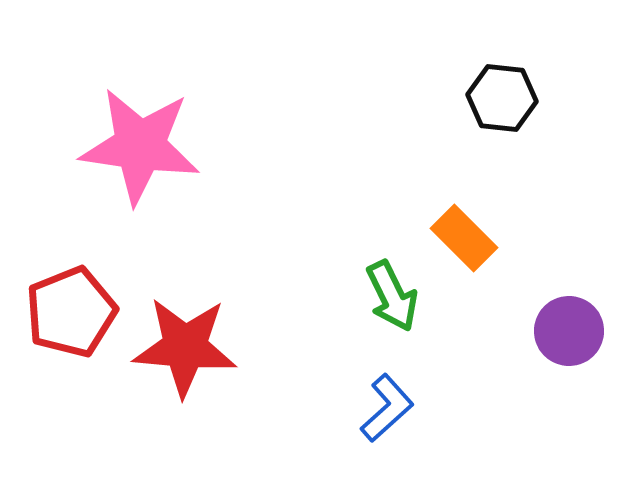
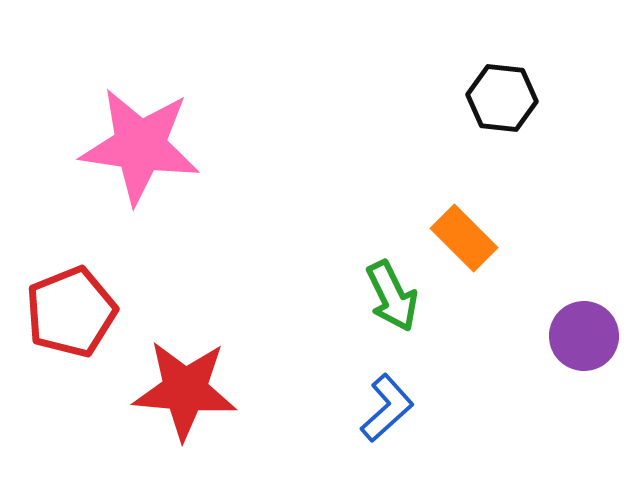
purple circle: moved 15 px right, 5 px down
red star: moved 43 px down
